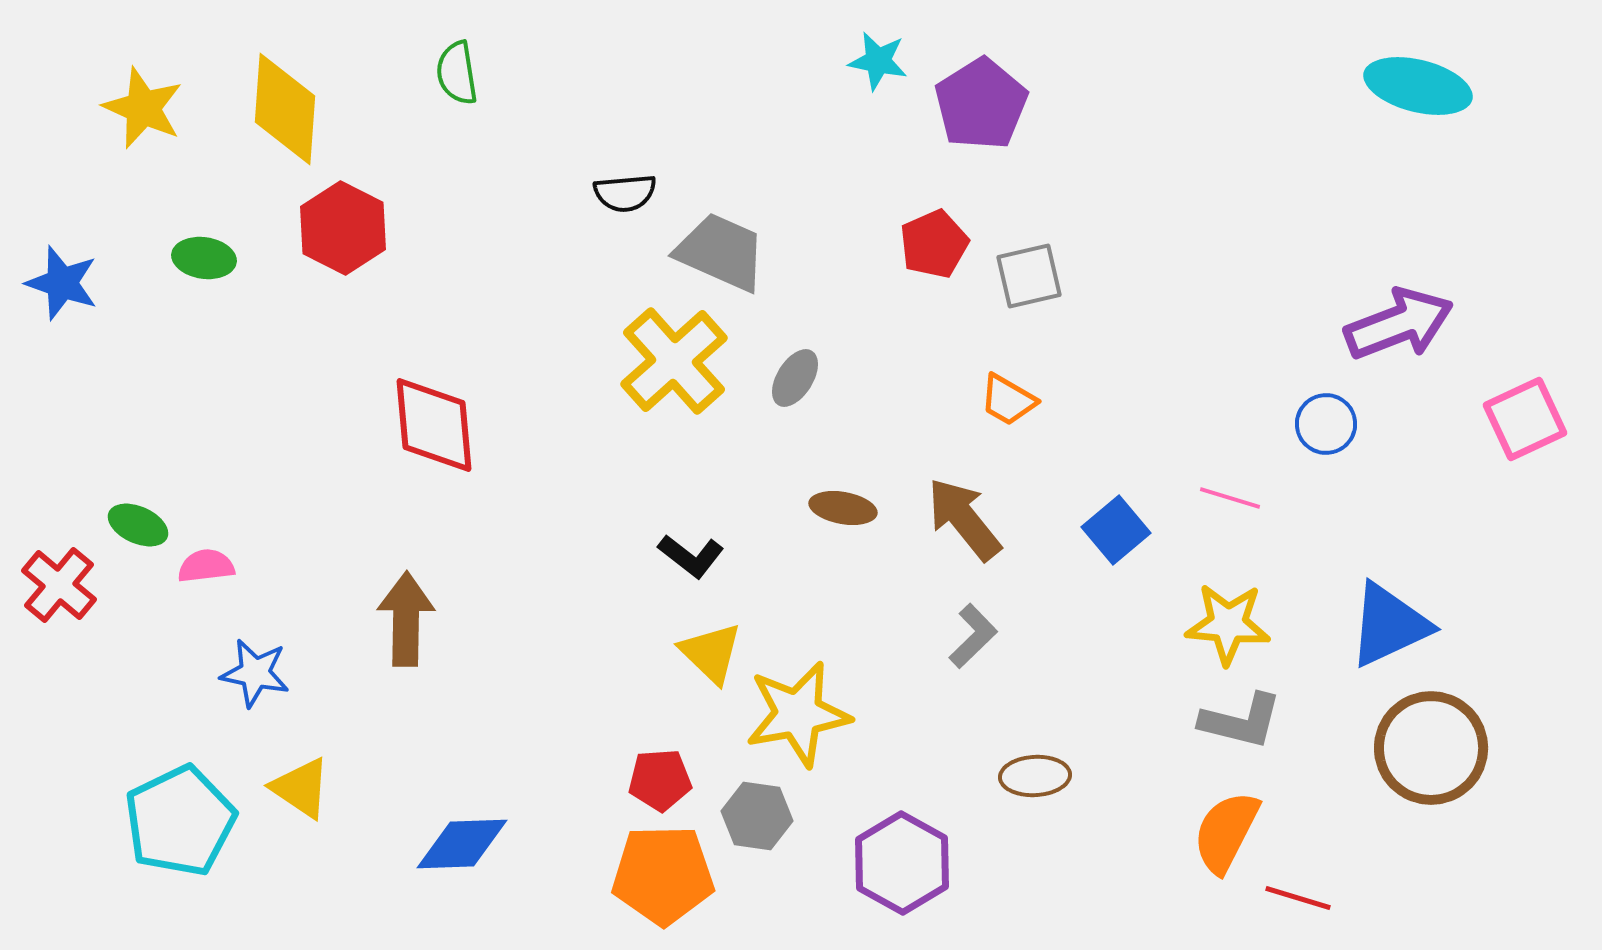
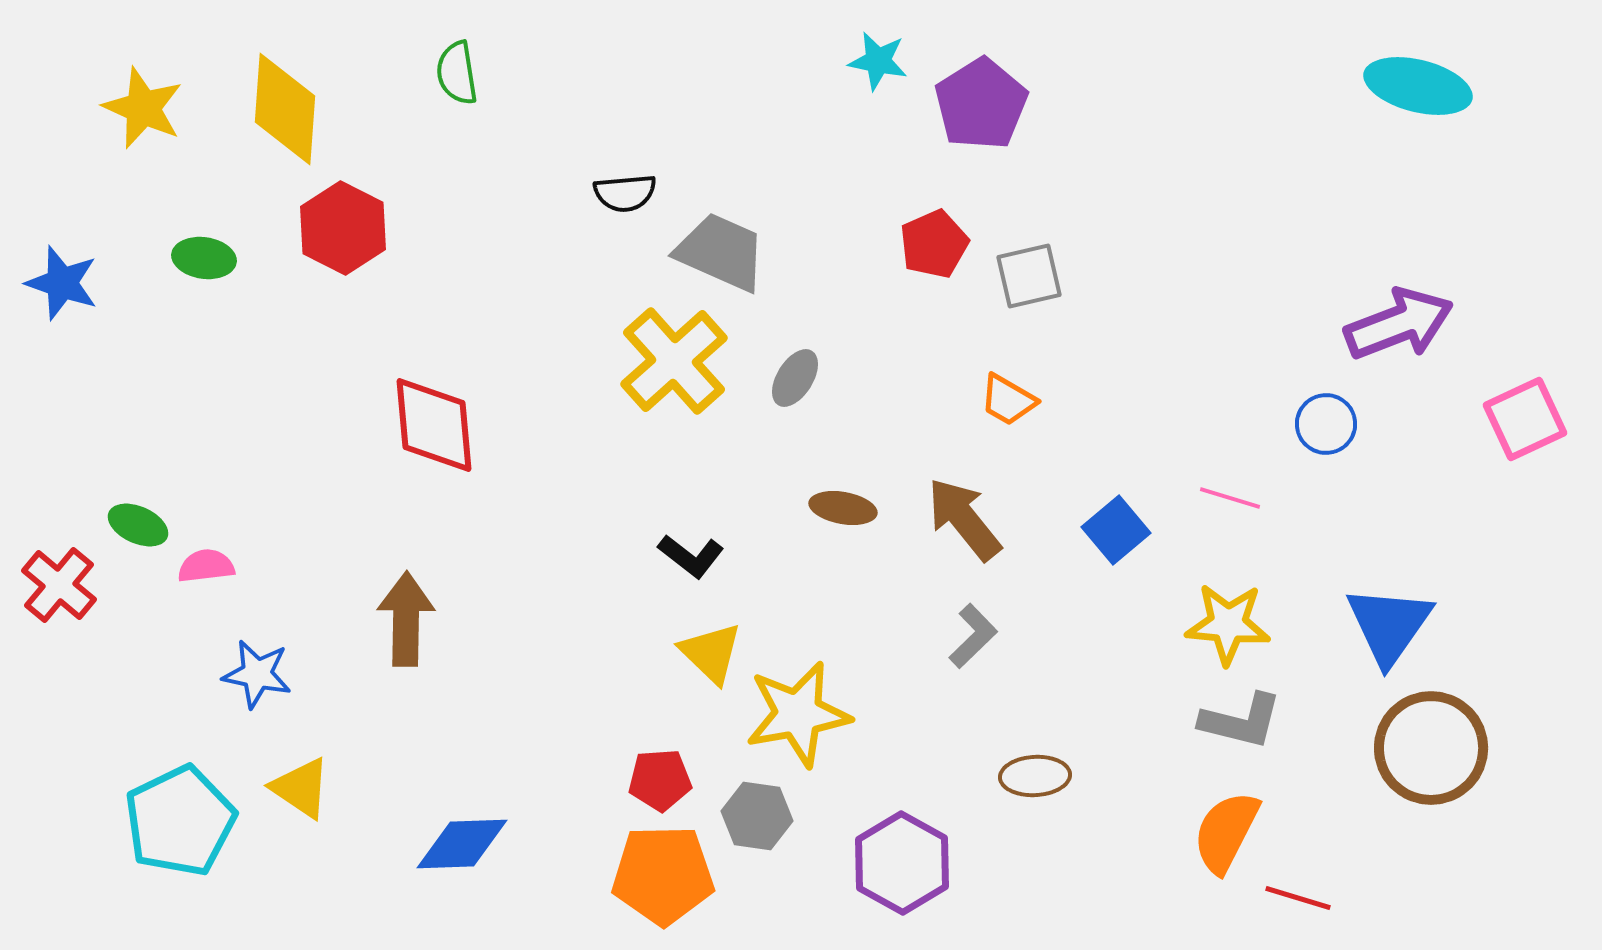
blue triangle at (1389, 625): rotated 30 degrees counterclockwise
blue star at (255, 673): moved 2 px right, 1 px down
